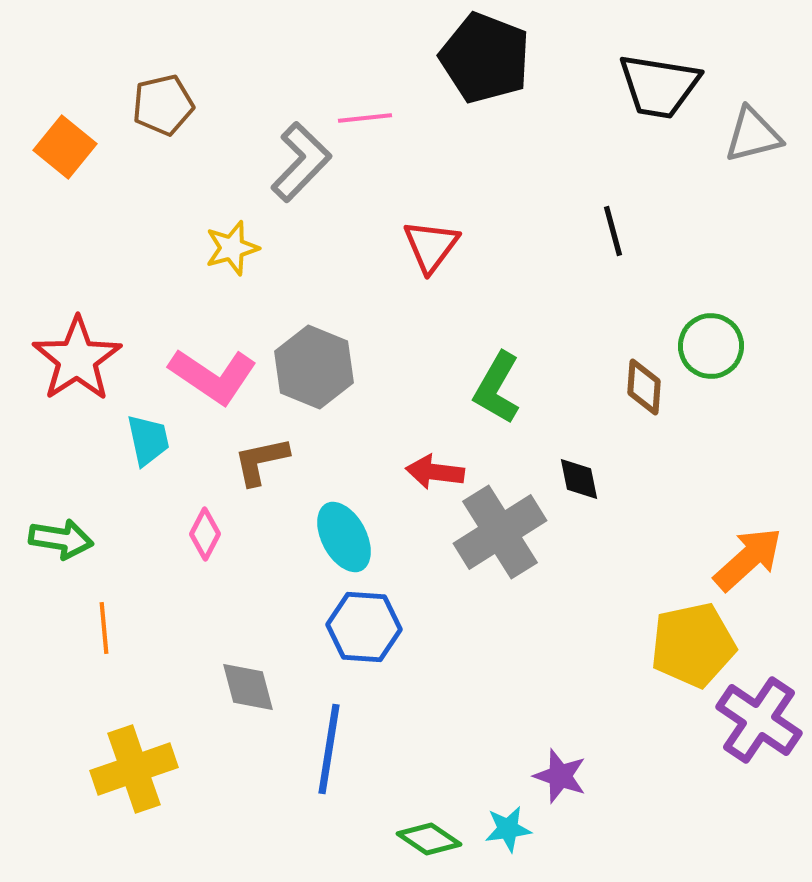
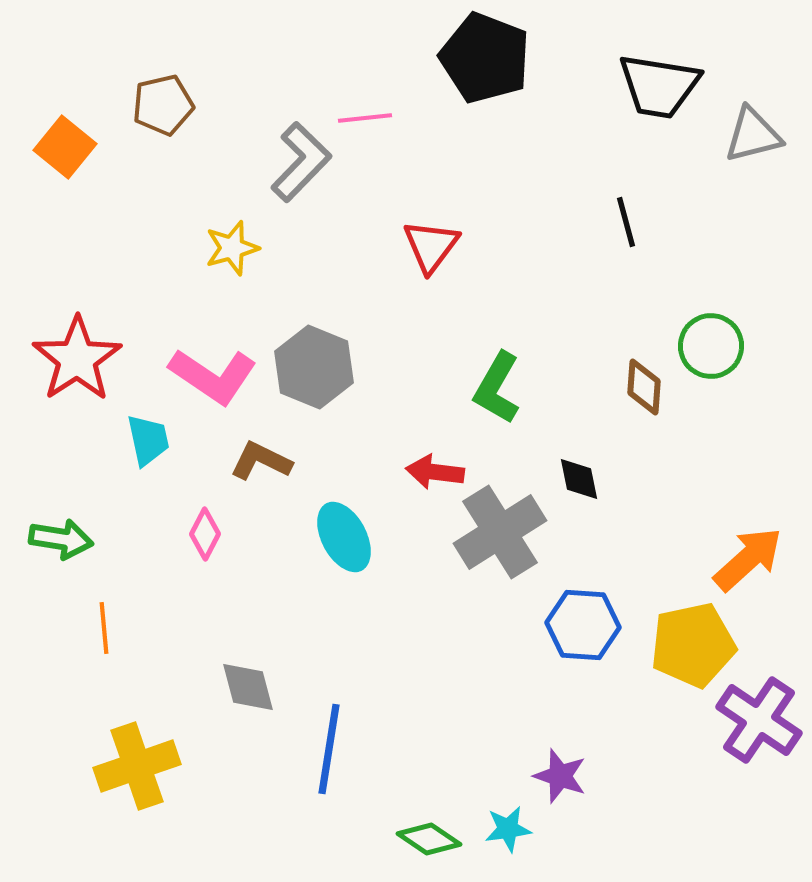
black line: moved 13 px right, 9 px up
brown L-shape: rotated 38 degrees clockwise
blue hexagon: moved 219 px right, 2 px up
yellow cross: moved 3 px right, 3 px up
